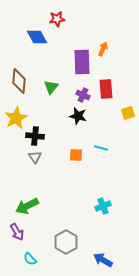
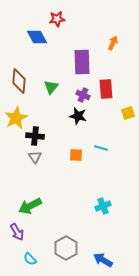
orange arrow: moved 10 px right, 6 px up
green arrow: moved 3 px right
gray hexagon: moved 6 px down
